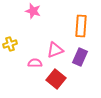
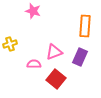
orange rectangle: moved 4 px right
pink triangle: moved 1 px left, 2 px down
pink semicircle: moved 1 px left, 1 px down
